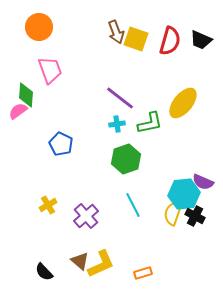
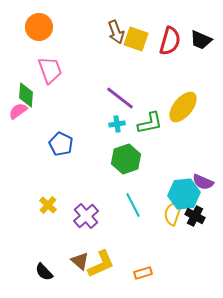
yellow ellipse: moved 4 px down
yellow cross: rotated 18 degrees counterclockwise
